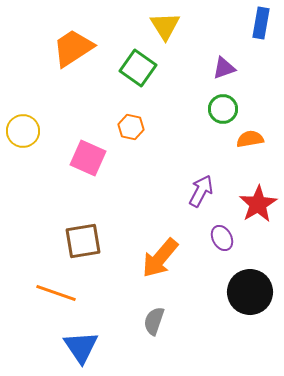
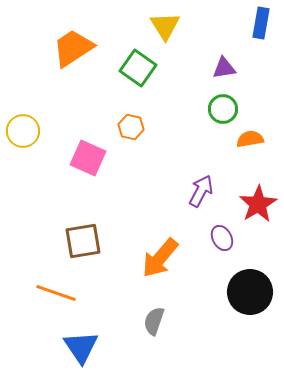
purple triangle: rotated 10 degrees clockwise
